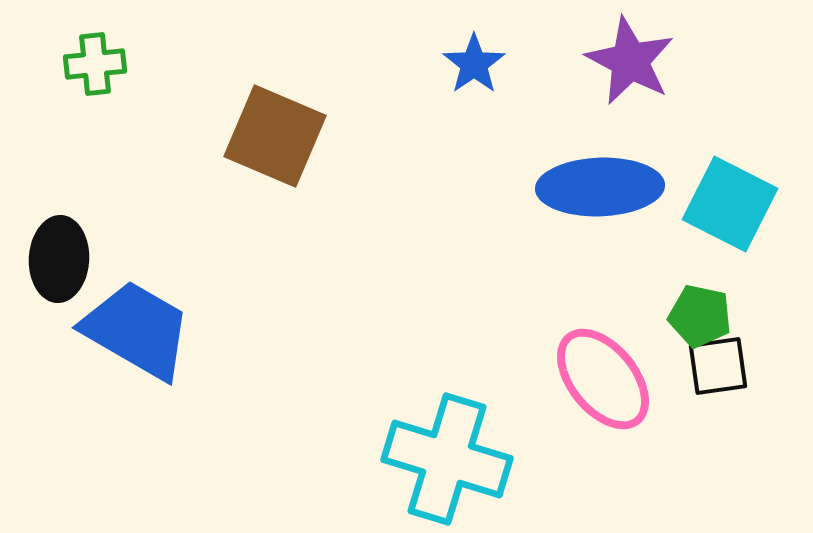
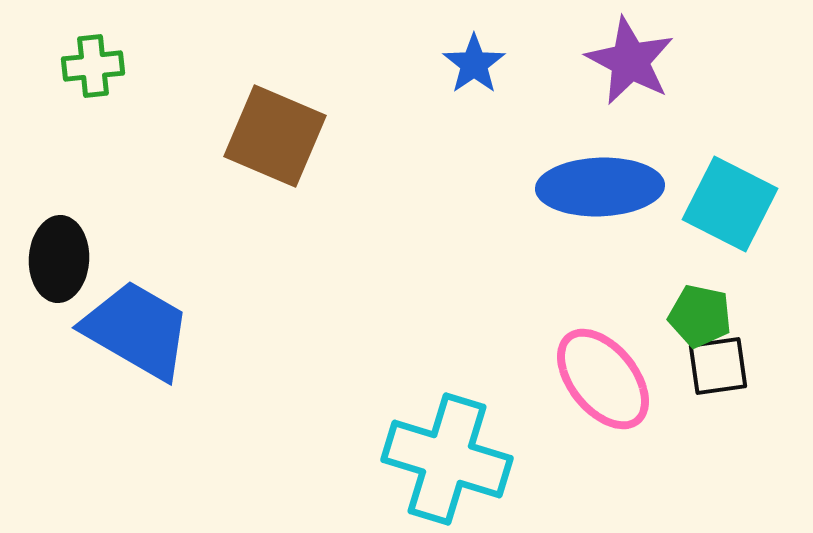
green cross: moved 2 px left, 2 px down
